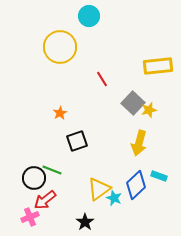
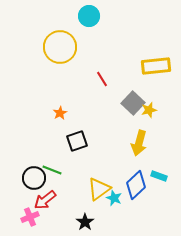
yellow rectangle: moved 2 px left
